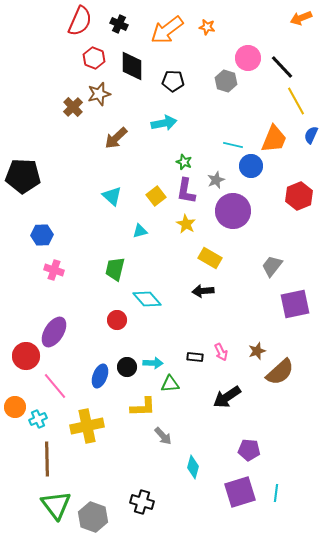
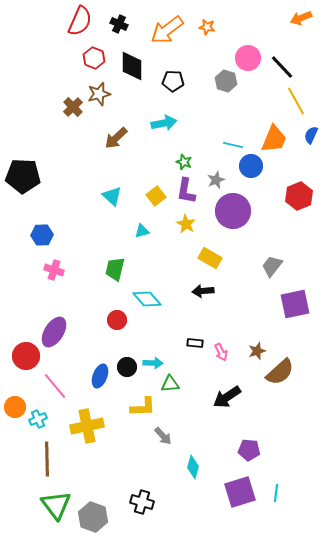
cyan triangle at (140, 231): moved 2 px right
black rectangle at (195, 357): moved 14 px up
